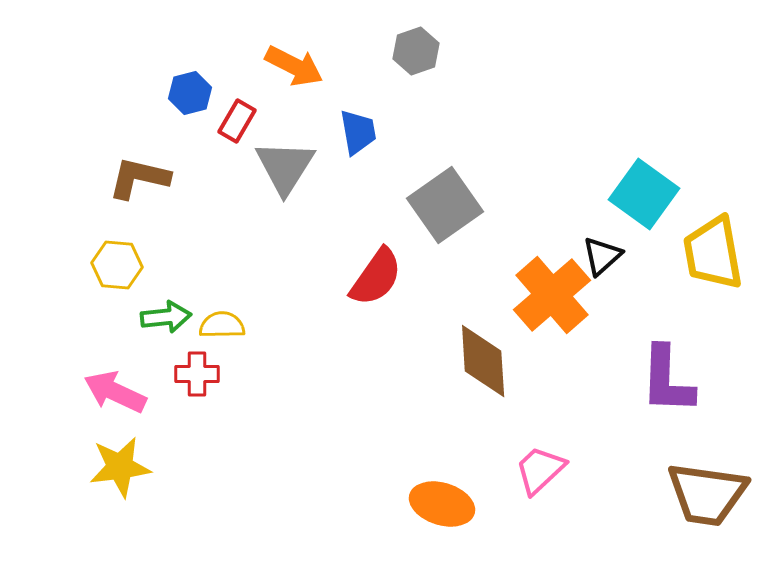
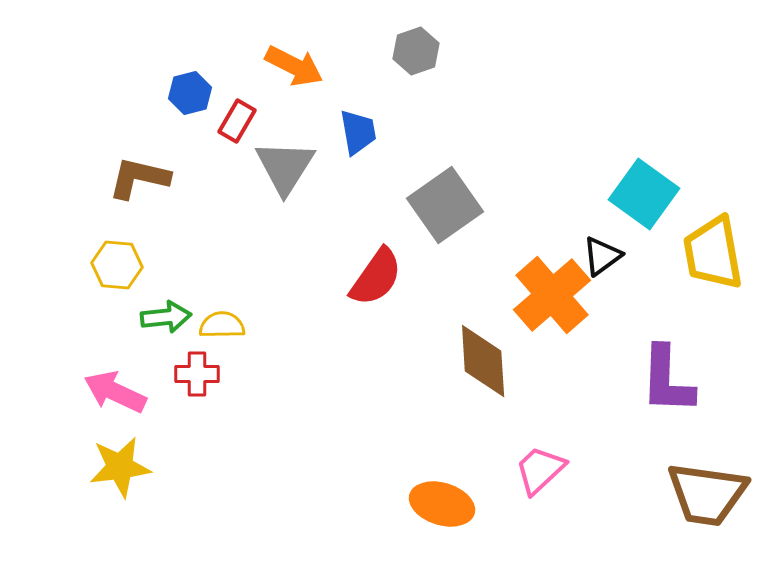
black triangle: rotated 6 degrees clockwise
